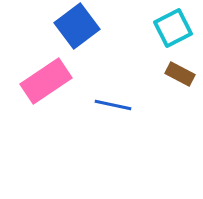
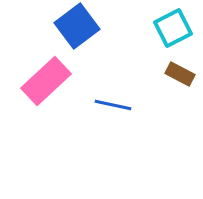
pink rectangle: rotated 9 degrees counterclockwise
